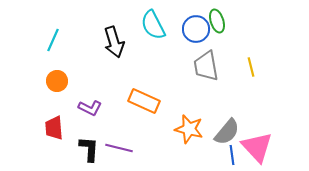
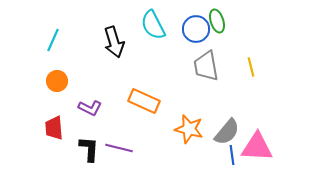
pink triangle: rotated 44 degrees counterclockwise
